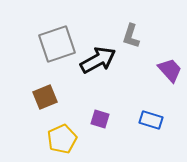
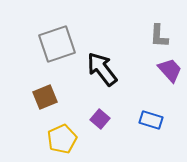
gray L-shape: moved 28 px right; rotated 15 degrees counterclockwise
black arrow: moved 4 px right, 9 px down; rotated 99 degrees counterclockwise
purple square: rotated 24 degrees clockwise
